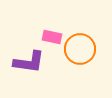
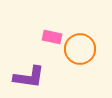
purple L-shape: moved 15 px down
